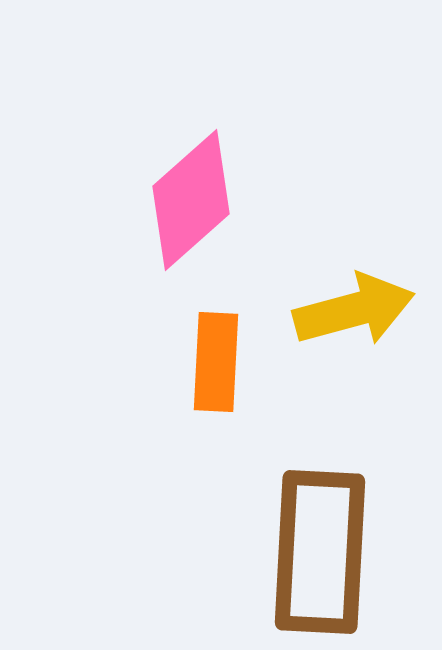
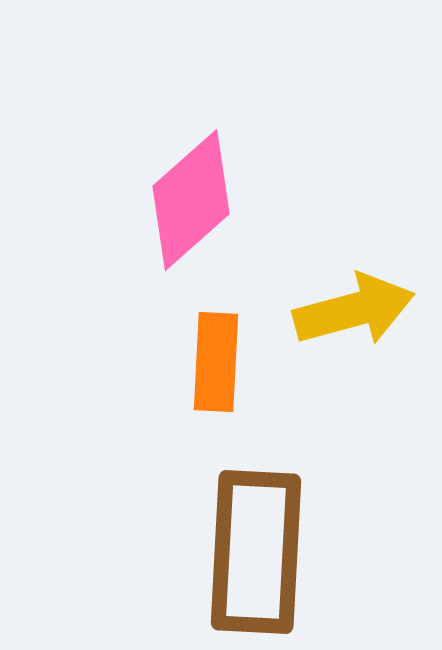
brown rectangle: moved 64 px left
